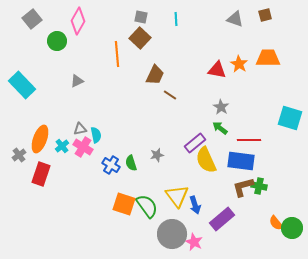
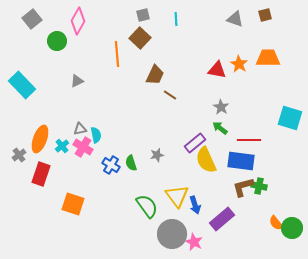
gray square at (141, 17): moved 2 px right, 2 px up; rotated 24 degrees counterclockwise
orange square at (124, 204): moved 51 px left
